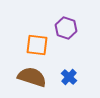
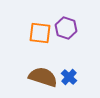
orange square: moved 3 px right, 12 px up
brown semicircle: moved 11 px right
